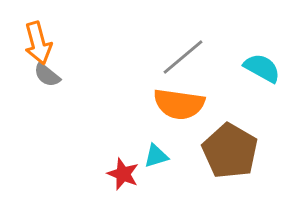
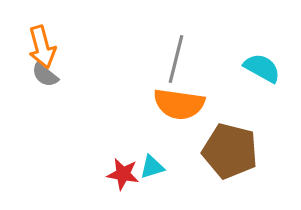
orange arrow: moved 4 px right, 4 px down
gray line: moved 7 px left, 2 px down; rotated 36 degrees counterclockwise
gray semicircle: moved 2 px left
brown pentagon: rotated 16 degrees counterclockwise
cyan triangle: moved 4 px left, 11 px down
red star: rotated 12 degrees counterclockwise
